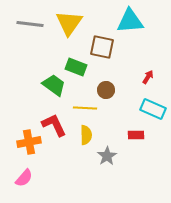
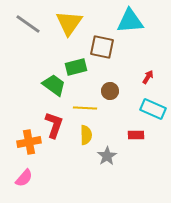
gray line: moved 2 px left; rotated 28 degrees clockwise
green rectangle: rotated 35 degrees counterclockwise
brown circle: moved 4 px right, 1 px down
red L-shape: rotated 44 degrees clockwise
